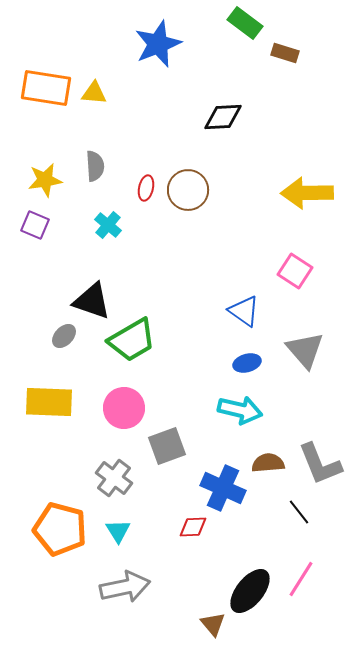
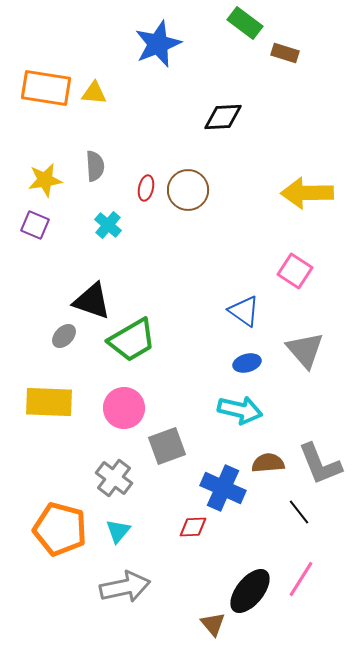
cyan triangle: rotated 12 degrees clockwise
